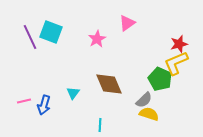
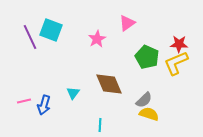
cyan square: moved 2 px up
red star: rotated 18 degrees clockwise
green pentagon: moved 13 px left, 22 px up
